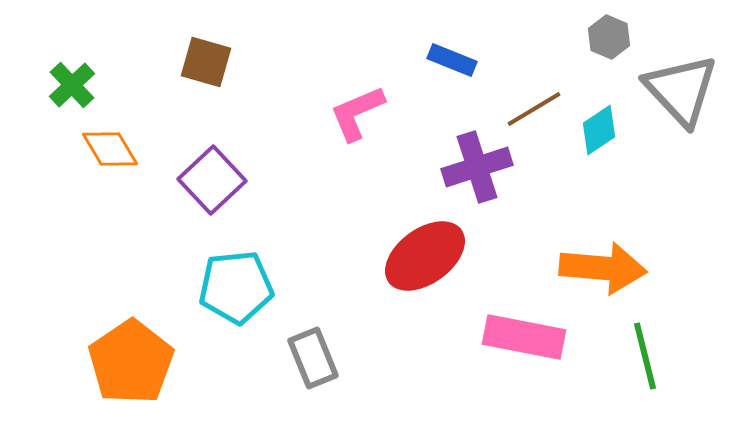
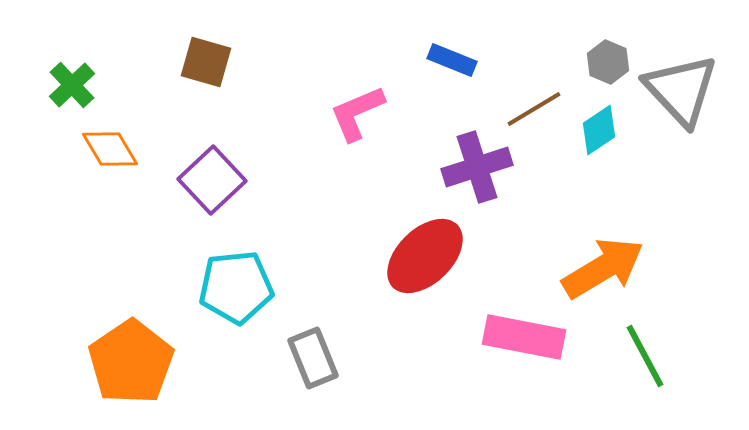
gray hexagon: moved 1 px left, 25 px down
red ellipse: rotated 8 degrees counterclockwise
orange arrow: rotated 36 degrees counterclockwise
green line: rotated 14 degrees counterclockwise
